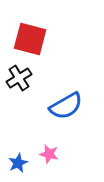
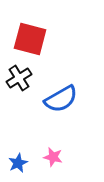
blue semicircle: moved 5 px left, 7 px up
pink star: moved 4 px right, 3 px down
